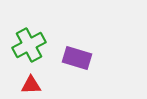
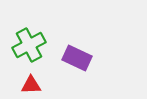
purple rectangle: rotated 8 degrees clockwise
